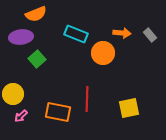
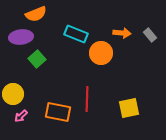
orange circle: moved 2 px left
